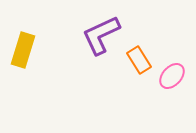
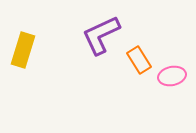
pink ellipse: rotated 36 degrees clockwise
